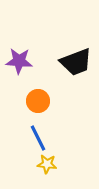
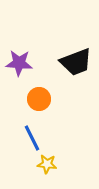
purple star: moved 2 px down
orange circle: moved 1 px right, 2 px up
blue line: moved 6 px left
